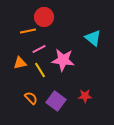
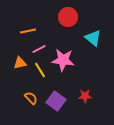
red circle: moved 24 px right
